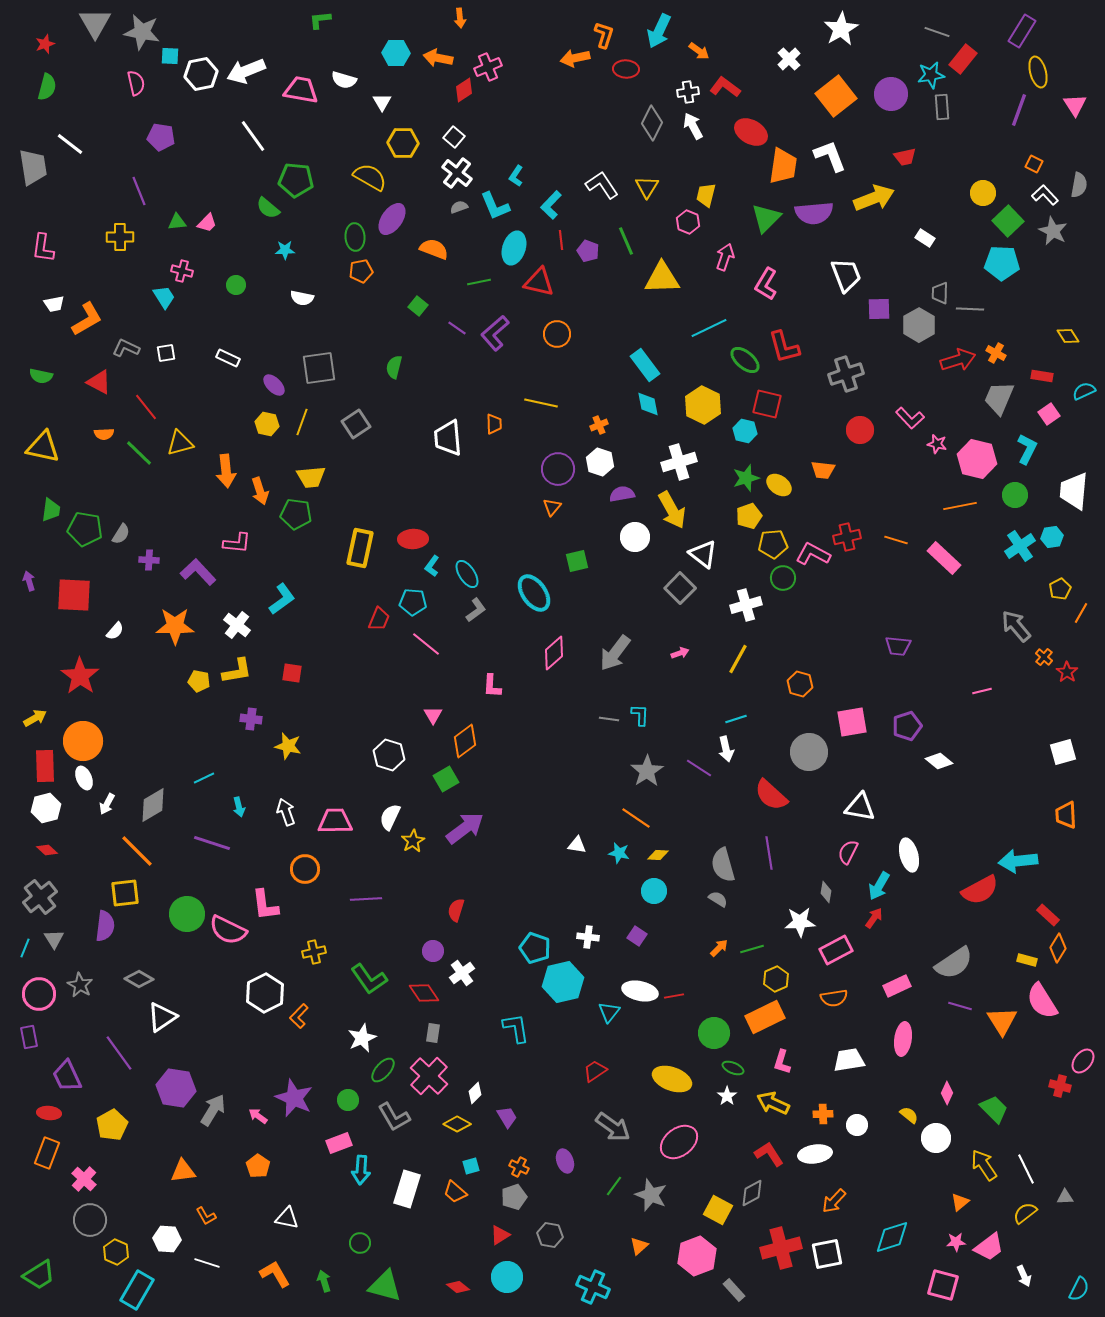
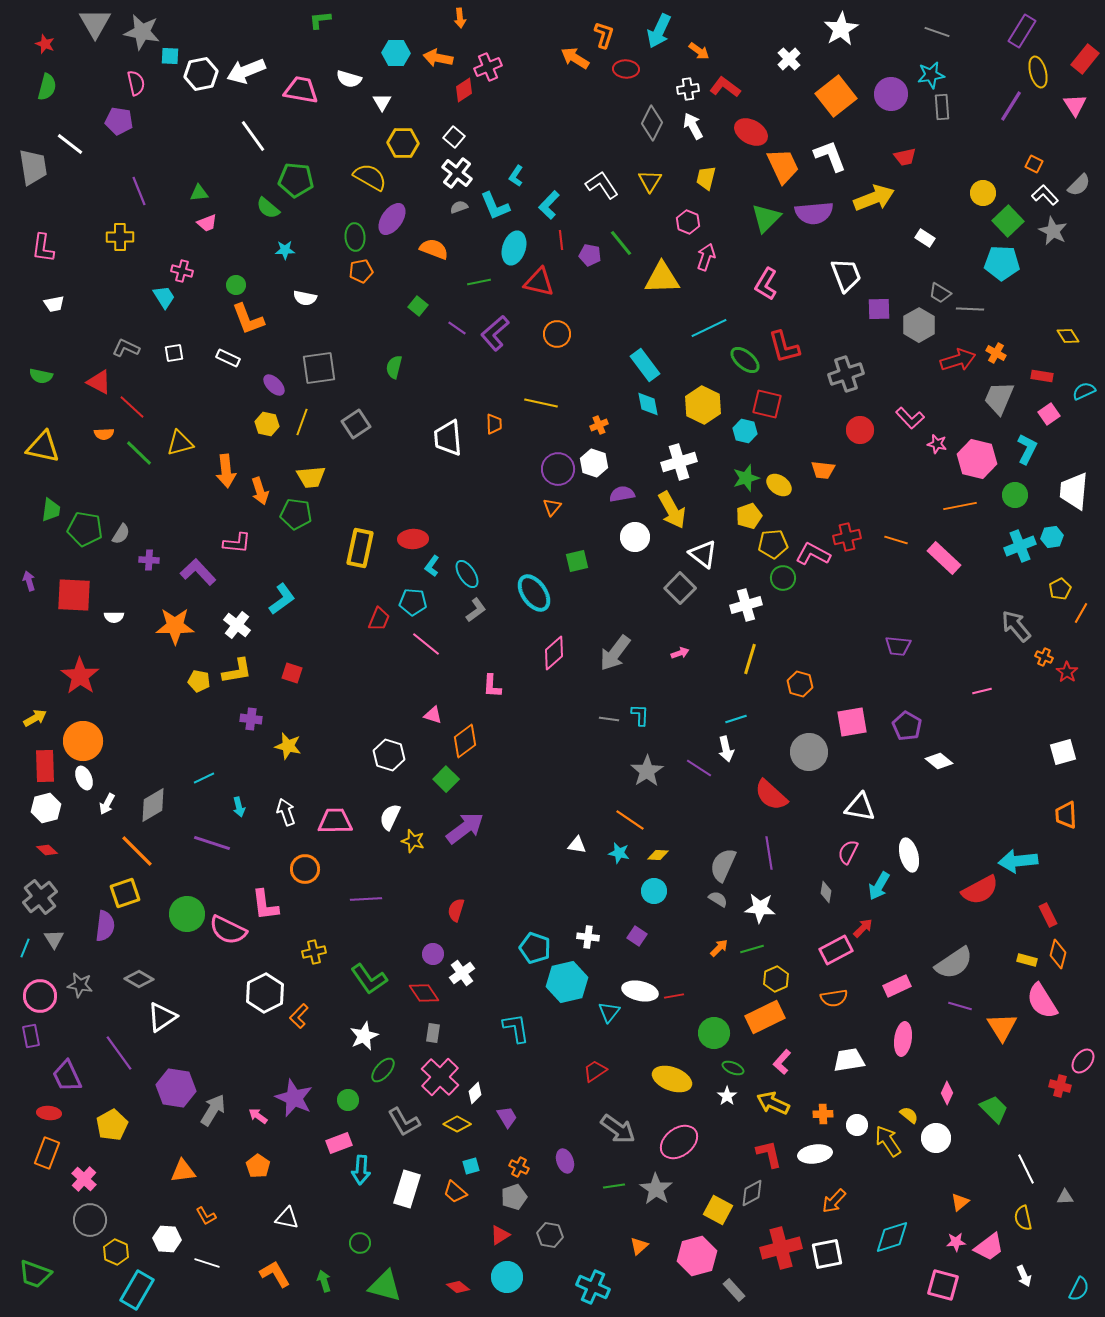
red star at (45, 44): rotated 30 degrees counterclockwise
orange arrow at (575, 58): rotated 44 degrees clockwise
red rectangle at (963, 59): moved 122 px right
white semicircle at (344, 80): moved 5 px right, 1 px up
white cross at (688, 92): moved 3 px up
purple line at (1019, 110): moved 8 px left, 4 px up; rotated 12 degrees clockwise
purple pentagon at (161, 137): moved 42 px left, 16 px up
orange trapezoid at (783, 166): rotated 33 degrees counterclockwise
gray semicircle at (1079, 185): rotated 35 degrees clockwise
yellow triangle at (647, 187): moved 3 px right, 6 px up
yellow trapezoid at (706, 195): moved 17 px up
cyan L-shape at (551, 205): moved 2 px left
green triangle at (177, 222): moved 22 px right, 29 px up
pink trapezoid at (207, 223): rotated 25 degrees clockwise
green line at (626, 241): moved 5 px left, 2 px down; rotated 16 degrees counterclockwise
purple pentagon at (588, 251): moved 2 px right, 4 px down; rotated 10 degrees counterclockwise
pink arrow at (725, 257): moved 19 px left
gray trapezoid at (940, 293): rotated 60 degrees counterclockwise
white semicircle at (302, 298): moved 3 px right
orange L-shape at (87, 319): moved 161 px right; rotated 99 degrees clockwise
white square at (166, 353): moved 8 px right
red line at (146, 407): moved 14 px left; rotated 8 degrees counterclockwise
white hexagon at (600, 462): moved 6 px left, 1 px down
cyan cross at (1020, 546): rotated 12 degrees clockwise
white semicircle at (115, 631): moved 1 px left, 14 px up; rotated 48 degrees clockwise
orange cross at (1044, 657): rotated 18 degrees counterclockwise
yellow line at (738, 659): moved 12 px right; rotated 12 degrees counterclockwise
red square at (292, 673): rotated 10 degrees clockwise
pink triangle at (433, 715): rotated 42 degrees counterclockwise
purple pentagon at (907, 726): rotated 24 degrees counterclockwise
green square at (446, 779): rotated 15 degrees counterclockwise
orange line at (636, 818): moved 6 px left, 2 px down
yellow star at (413, 841): rotated 25 degrees counterclockwise
gray semicircle at (723, 865): rotated 40 degrees clockwise
yellow square at (125, 893): rotated 12 degrees counterclockwise
red rectangle at (1048, 915): rotated 20 degrees clockwise
red arrow at (874, 918): moved 11 px left, 10 px down; rotated 10 degrees clockwise
white star at (800, 922): moved 40 px left, 14 px up; rotated 8 degrees clockwise
orange diamond at (1058, 948): moved 6 px down; rotated 16 degrees counterclockwise
purple circle at (433, 951): moved 3 px down
cyan hexagon at (563, 982): moved 4 px right
gray star at (80, 985): rotated 20 degrees counterclockwise
pink circle at (39, 994): moved 1 px right, 2 px down
orange triangle at (1002, 1021): moved 6 px down
purple rectangle at (29, 1037): moved 2 px right, 1 px up
white star at (362, 1038): moved 2 px right, 2 px up
pink L-shape at (782, 1062): rotated 25 degrees clockwise
pink cross at (429, 1076): moved 11 px right, 1 px down
gray L-shape at (394, 1117): moved 10 px right, 5 px down
gray arrow at (613, 1127): moved 5 px right, 2 px down
red L-shape at (769, 1154): rotated 20 degrees clockwise
yellow arrow at (984, 1165): moved 96 px left, 24 px up
green line at (614, 1186): rotated 45 degrees clockwise
gray star at (651, 1195): moved 5 px right, 6 px up; rotated 12 degrees clockwise
yellow semicircle at (1025, 1213): moved 2 px left, 5 px down; rotated 65 degrees counterclockwise
pink hexagon at (697, 1256): rotated 6 degrees clockwise
green trapezoid at (39, 1275): moved 4 px left, 1 px up; rotated 52 degrees clockwise
